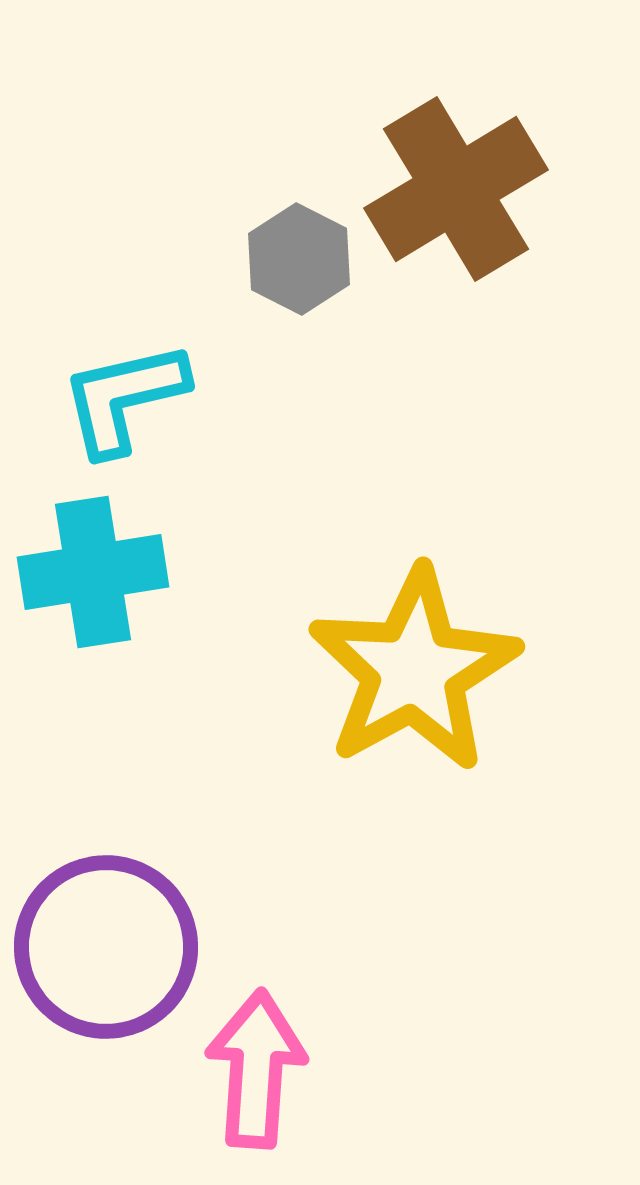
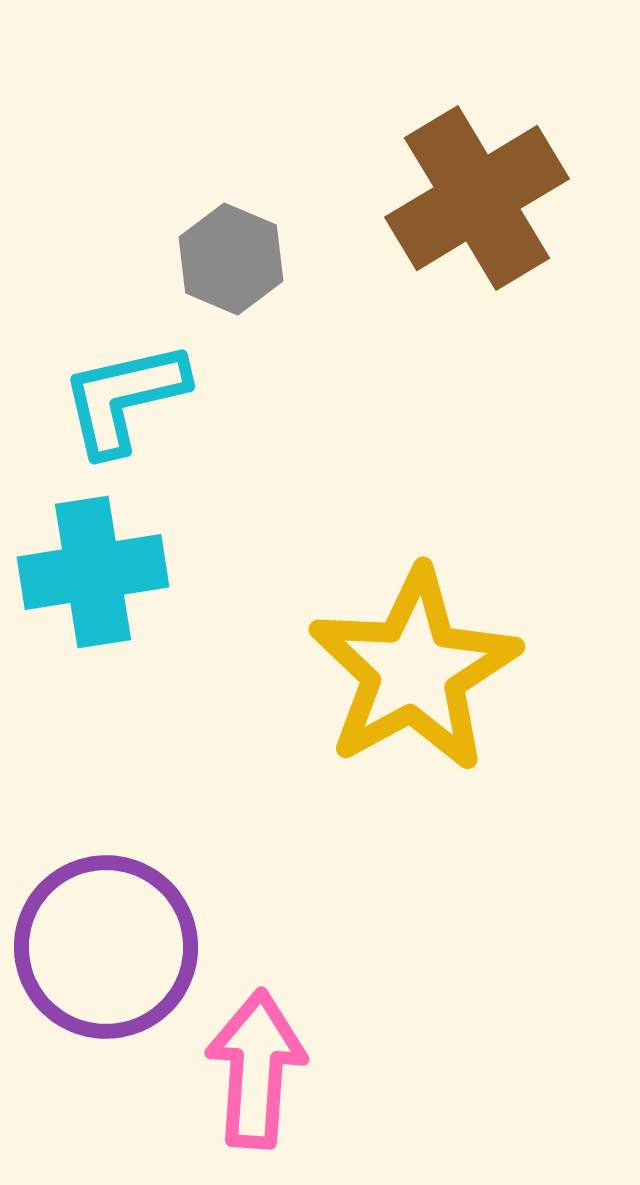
brown cross: moved 21 px right, 9 px down
gray hexagon: moved 68 px left; rotated 4 degrees counterclockwise
